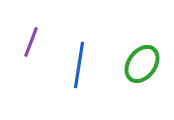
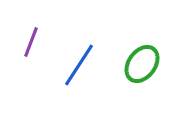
blue line: rotated 24 degrees clockwise
